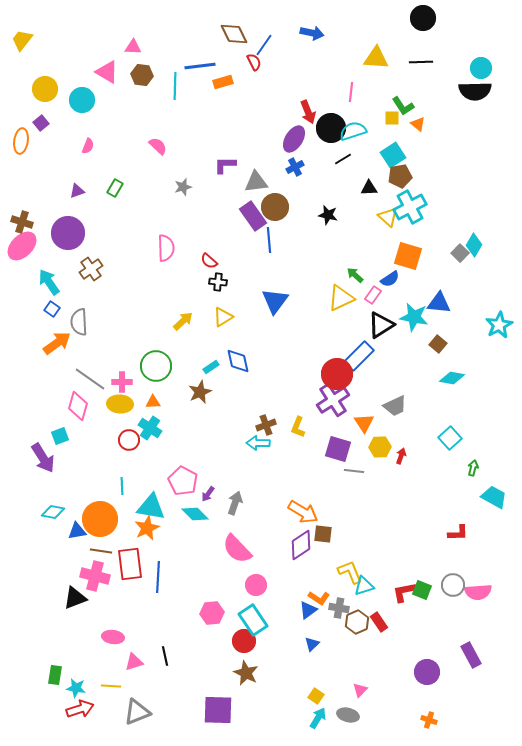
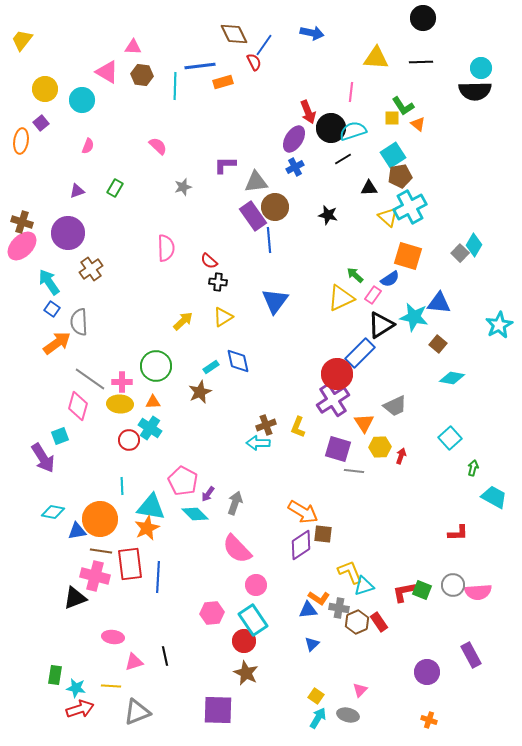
blue rectangle at (359, 356): moved 1 px right, 3 px up
blue triangle at (308, 610): rotated 30 degrees clockwise
